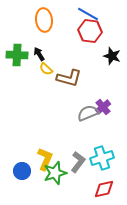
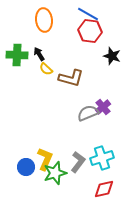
brown L-shape: moved 2 px right
blue circle: moved 4 px right, 4 px up
